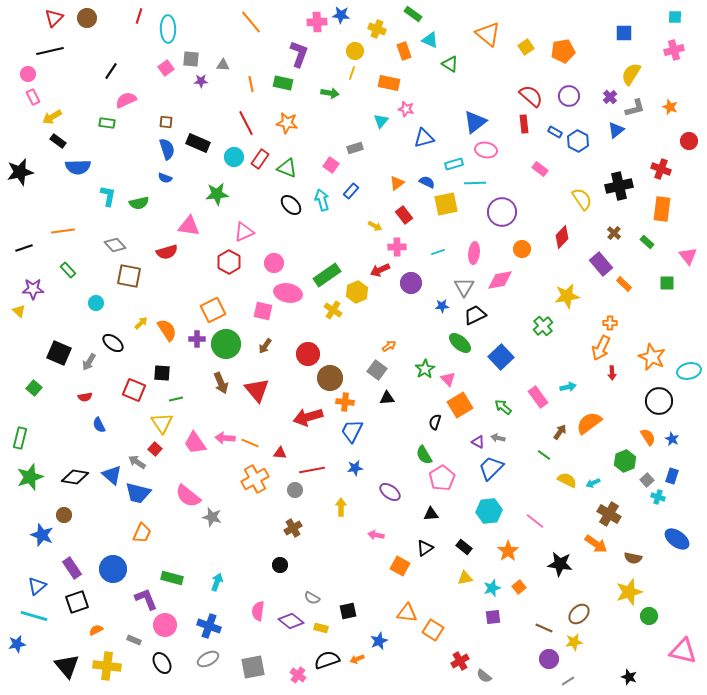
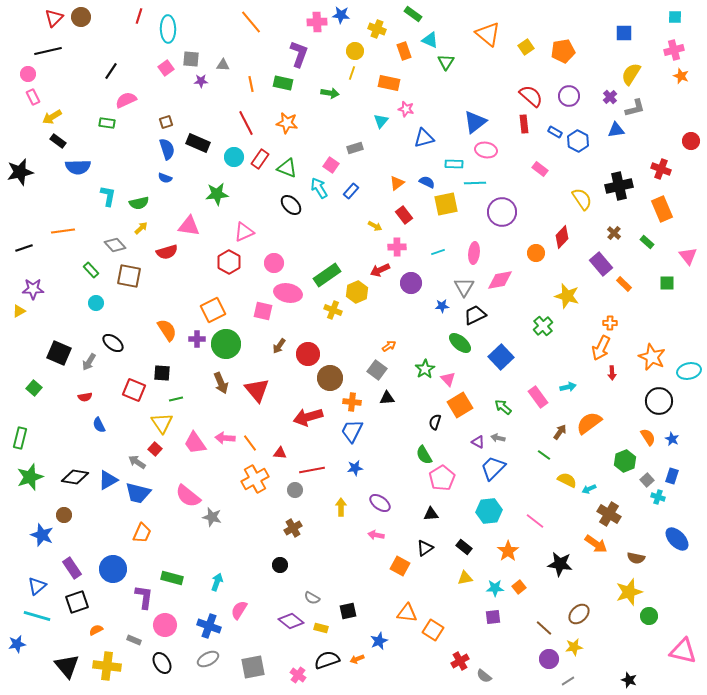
brown circle at (87, 18): moved 6 px left, 1 px up
black line at (50, 51): moved 2 px left
green triangle at (450, 64): moved 4 px left, 2 px up; rotated 30 degrees clockwise
orange star at (670, 107): moved 11 px right, 31 px up
brown square at (166, 122): rotated 24 degrees counterclockwise
blue triangle at (616, 130): rotated 30 degrees clockwise
red circle at (689, 141): moved 2 px right
cyan rectangle at (454, 164): rotated 18 degrees clockwise
cyan arrow at (322, 200): moved 3 px left, 12 px up; rotated 15 degrees counterclockwise
orange rectangle at (662, 209): rotated 30 degrees counterclockwise
orange circle at (522, 249): moved 14 px right, 4 px down
green rectangle at (68, 270): moved 23 px right
yellow star at (567, 296): rotated 25 degrees clockwise
yellow cross at (333, 310): rotated 12 degrees counterclockwise
yellow triangle at (19, 311): rotated 48 degrees clockwise
yellow arrow at (141, 323): moved 95 px up
brown arrow at (265, 346): moved 14 px right
orange cross at (345, 402): moved 7 px right
orange line at (250, 443): rotated 30 degrees clockwise
blue trapezoid at (491, 468): moved 2 px right
blue triangle at (112, 475): moved 4 px left, 5 px down; rotated 50 degrees clockwise
cyan arrow at (593, 483): moved 4 px left, 6 px down
purple ellipse at (390, 492): moved 10 px left, 11 px down
blue ellipse at (677, 539): rotated 10 degrees clockwise
brown semicircle at (633, 558): moved 3 px right
cyan star at (492, 588): moved 3 px right; rotated 18 degrees clockwise
purple L-shape at (146, 599): moved 2 px left, 2 px up; rotated 30 degrees clockwise
pink semicircle at (258, 611): moved 19 px left, 1 px up; rotated 24 degrees clockwise
cyan line at (34, 616): moved 3 px right
brown line at (544, 628): rotated 18 degrees clockwise
yellow star at (574, 642): moved 5 px down
black star at (629, 677): moved 3 px down
